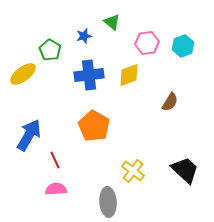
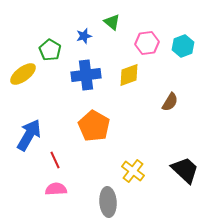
blue cross: moved 3 px left
